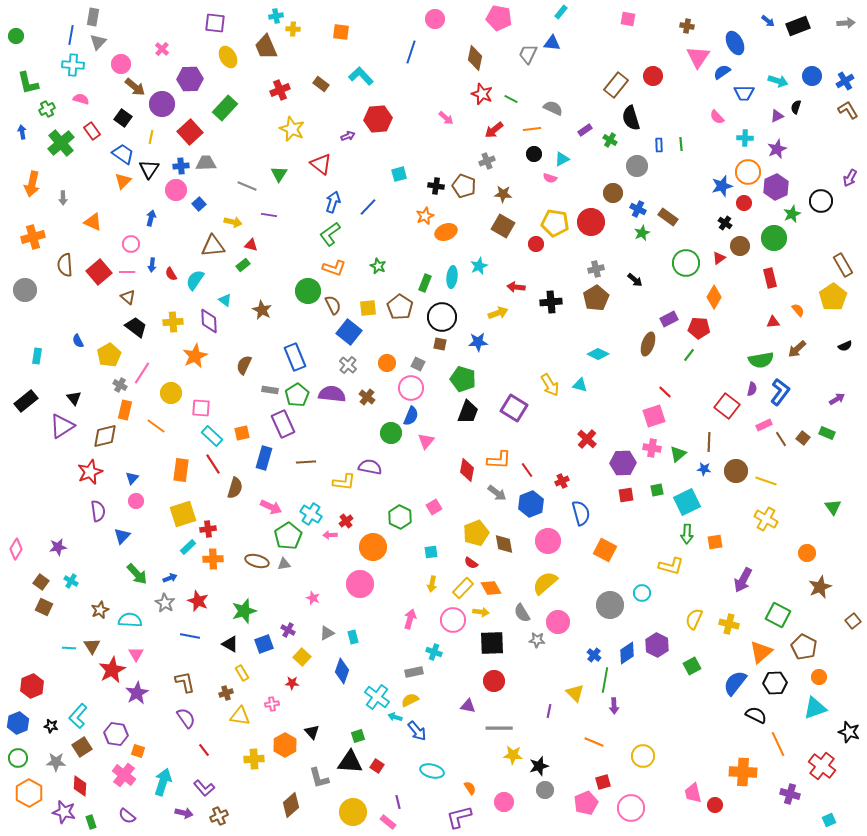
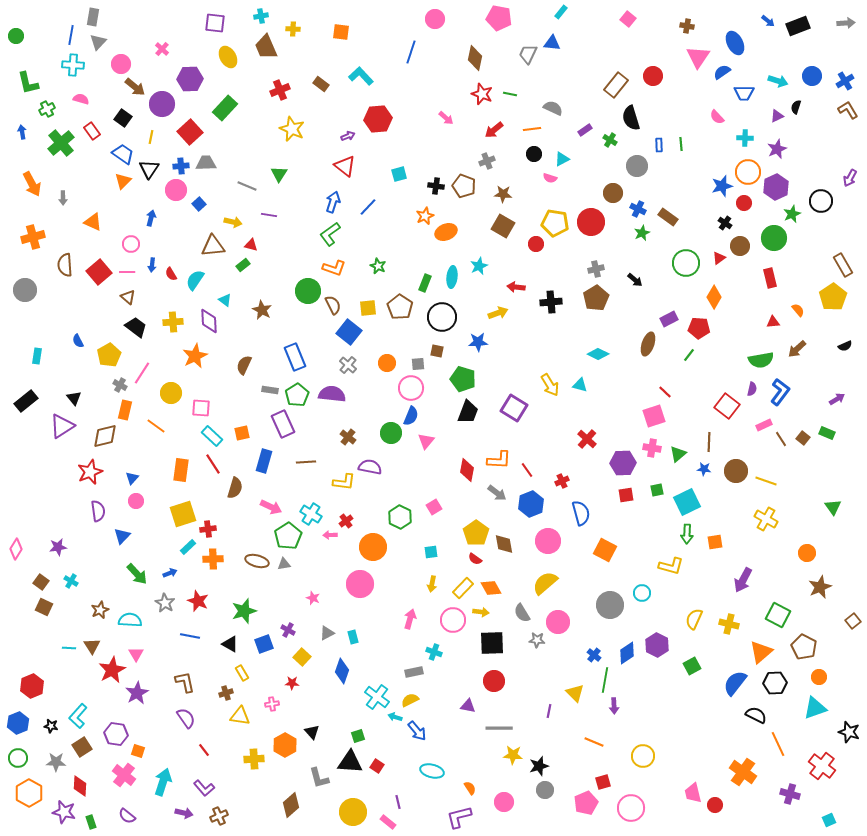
cyan cross at (276, 16): moved 15 px left
pink square at (628, 19): rotated 28 degrees clockwise
green line at (511, 99): moved 1 px left, 5 px up; rotated 16 degrees counterclockwise
red triangle at (321, 164): moved 24 px right, 2 px down
orange arrow at (32, 184): rotated 40 degrees counterclockwise
brown square at (440, 344): moved 3 px left, 7 px down
gray square at (418, 364): rotated 32 degrees counterclockwise
brown cross at (367, 397): moved 19 px left, 40 px down
blue rectangle at (264, 458): moved 3 px down
yellow pentagon at (476, 533): rotated 15 degrees counterclockwise
red semicircle at (471, 563): moved 4 px right, 4 px up
blue arrow at (170, 578): moved 5 px up
orange cross at (743, 772): rotated 32 degrees clockwise
